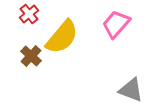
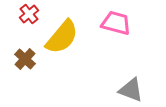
pink trapezoid: moved 1 px up; rotated 64 degrees clockwise
brown cross: moved 6 px left, 3 px down
